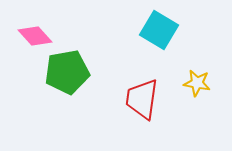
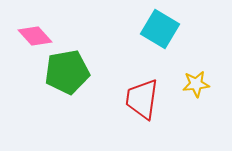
cyan square: moved 1 px right, 1 px up
yellow star: moved 1 px left, 1 px down; rotated 16 degrees counterclockwise
